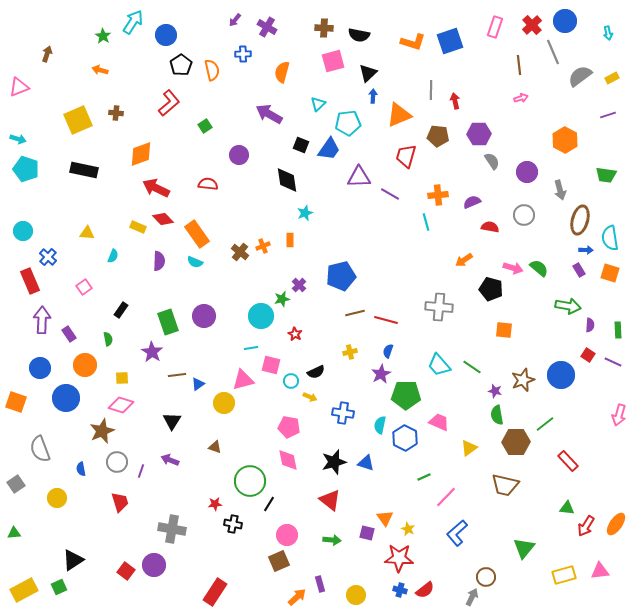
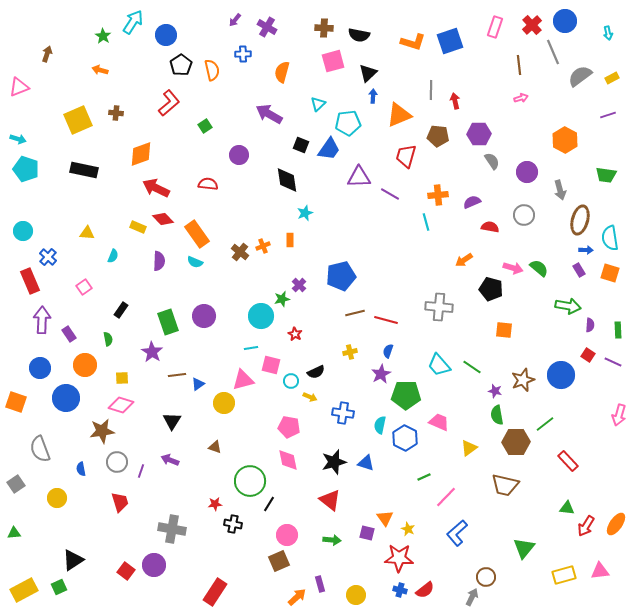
brown star at (102, 431): rotated 15 degrees clockwise
